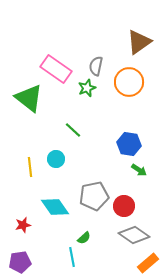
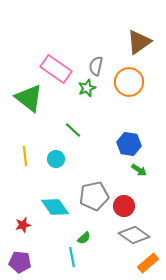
yellow line: moved 5 px left, 11 px up
purple pentagon: rotated 15 degrees clockwise
